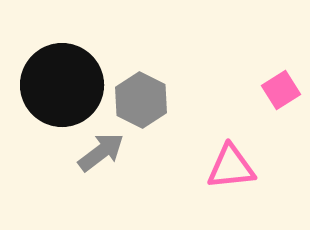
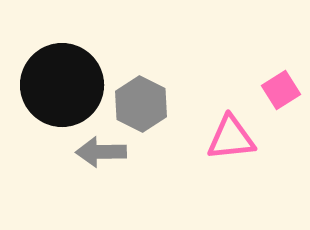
gray hexagon: moved 4 px down
gray arrow: rotated 144 degrees counterclockwise
pink triangle: moved 29 px up
